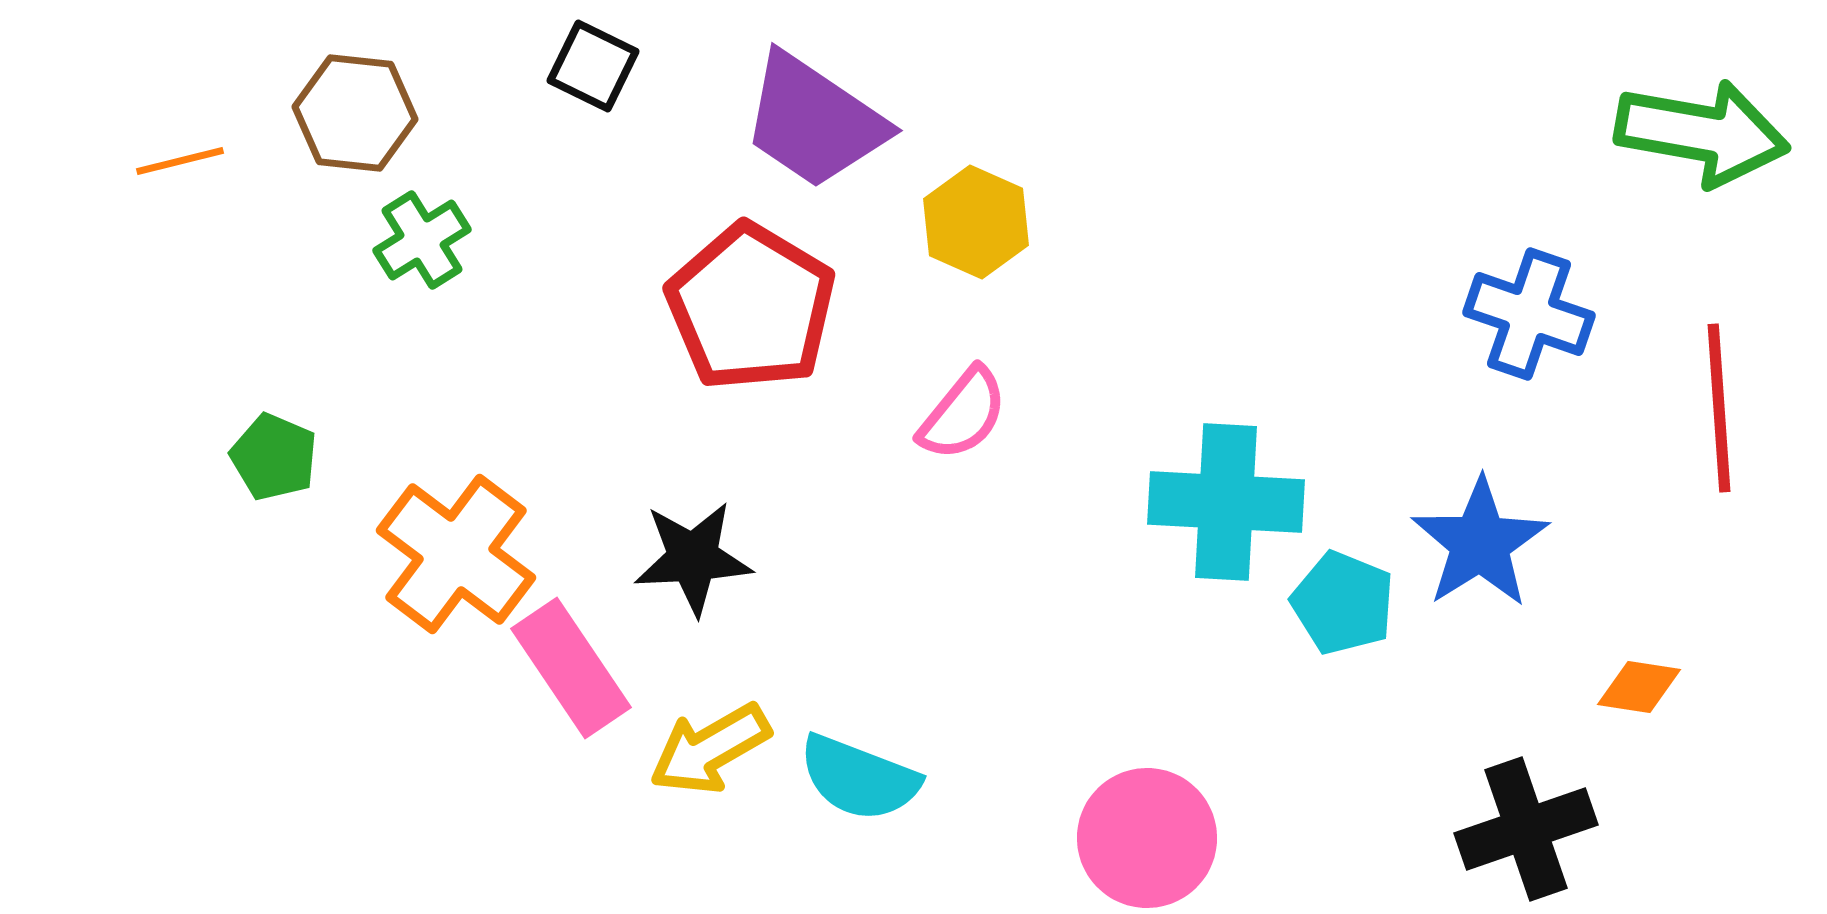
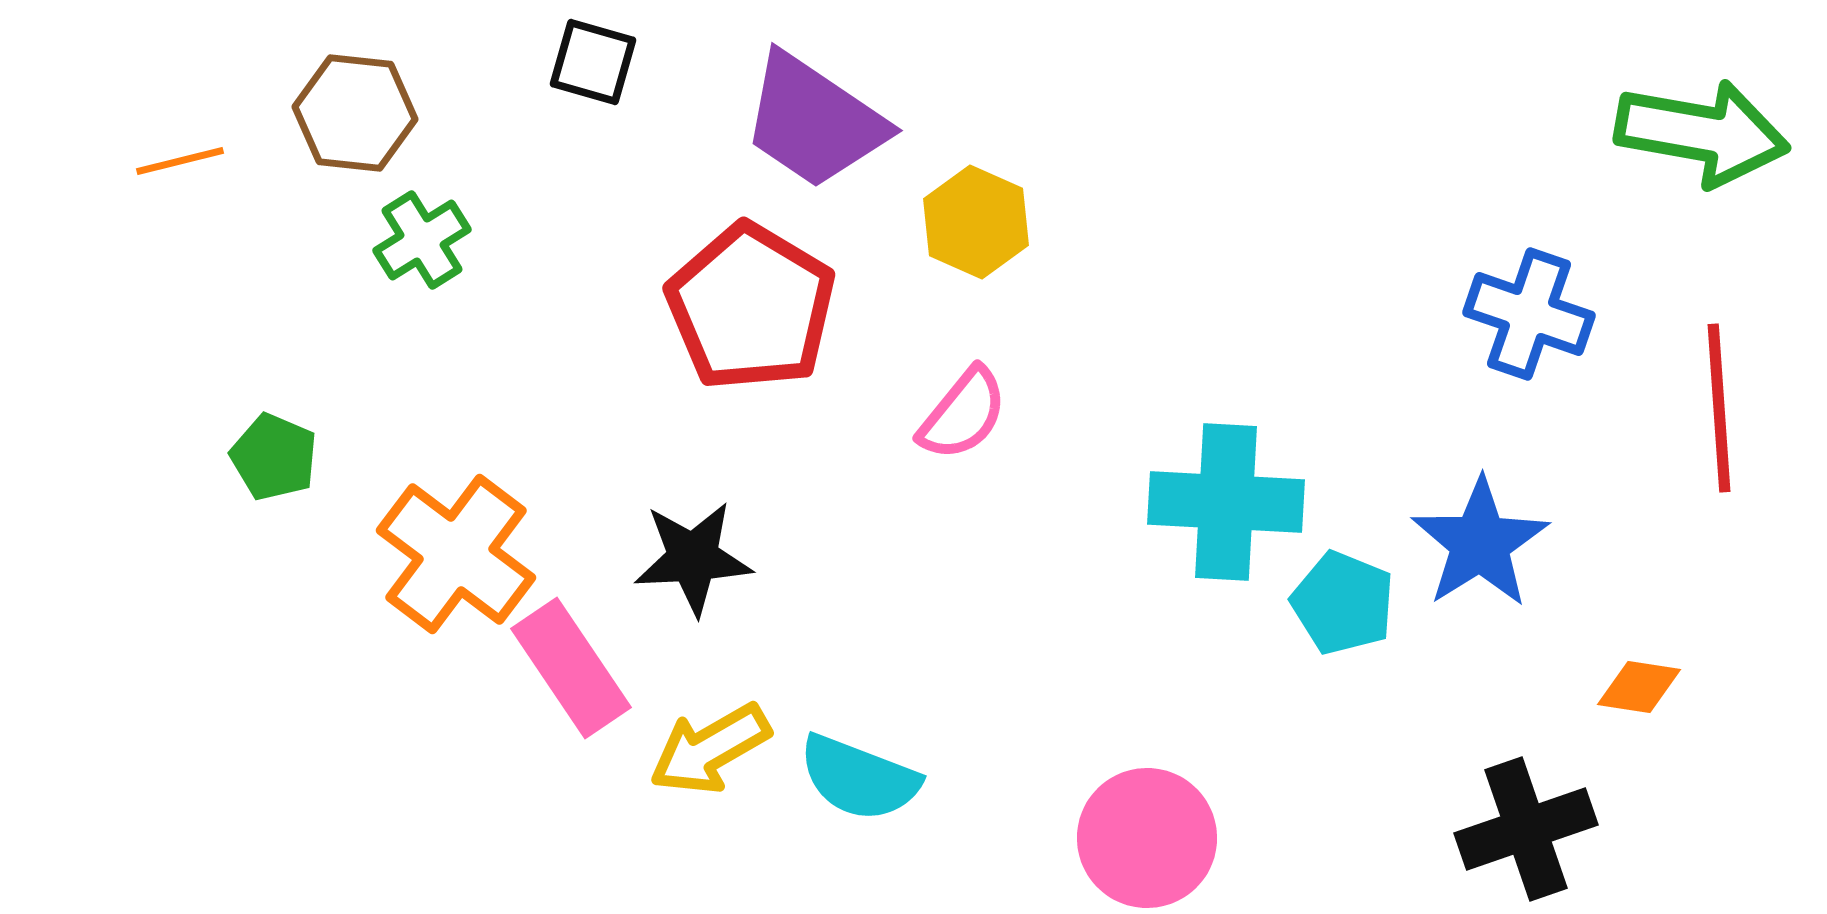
black square: moved 4 px up; rotated 10 degrees counterclockwise
